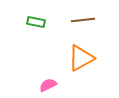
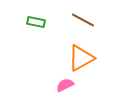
brown line: rotated 35 degrees clockwise
pink semicircle: moved 17 px right
